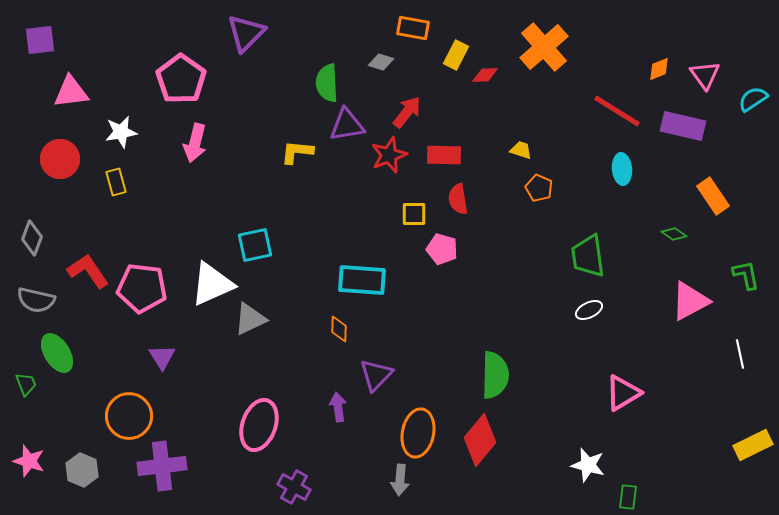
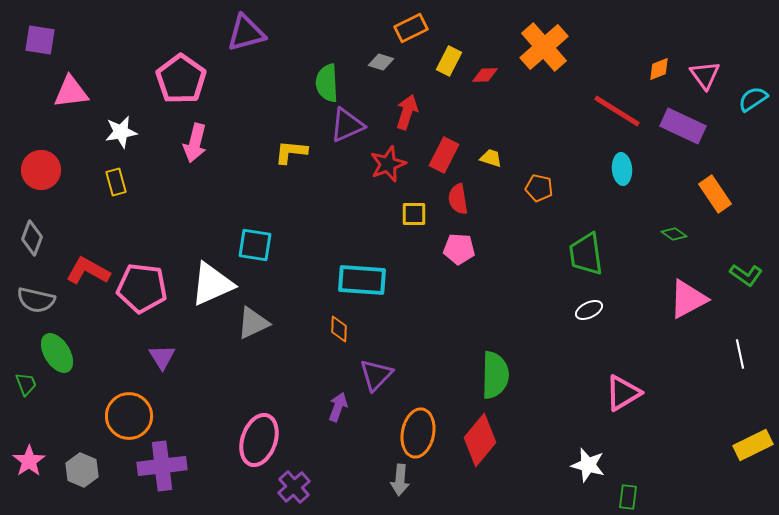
orange rectangle at (413, 28): moved 2 px left; rotated 36 degrees counterclockwise
purple triangle at (246, 33): rotated 30 degrees clockwise
purple square at (40, 40): rotated 16 degrees clockwise
yellow rectangle at (456, 55): moved 7 px left, 6 px down
red arrow at (407, 112): rotated 20 degrees counterclockwise
purple triangle at (347, 125): rotated 15 degrees counterclockwise
purple rectangle at (683, 126): rotated 12 degrees clockwise
yellow trapezoid at (521, 150): moved 30 px left, 8 px down
yellow L-shape at (297, 152): moved 6 px left
red star at (389, 155): moved 1 px left, 9 px down
red rectangle at (444, 155): rotated 64 degrees counterclockwise
red circle at (60, 159): moved 19 px left, 11 px down
orange pentagon at (539, 188): rotated 12 degrees counterclockwise
orange rectangle at (713, 196): moved 2 px right, 2 px up
cyan square at (255, 245): rotated 21 degrees clockwise
pink pentagon at (442, 249): moved 17 px right; rotated 12 degrees counterclockwise
green trapezoid at (588, 256): moved 2 px left, 2 px up
red L-shape at (88, 271): rotated 27 degrees counterclockwise
green L-shape at (746, 275): rotated 136 degrees clockwise
pink triangle at (690, 301): moved 2 px left, 2 px up
gray triangle at (250, 319): moved 3 px right, 4 px down
purple arrow at (338, 407): rotated 28 degrees clockwise
pink ellipse at (259, 425): moved 15 px down
pink star at (29, 461): rotated 20 degrees clockwise
purple cross at (294, 487): rotated 20 degrees clockwise
